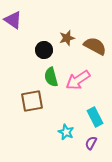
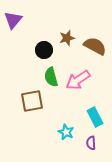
purple triangle: rotated 36 degrees clockwise
purple semicircle: rotated 32 degrees counterclockwise
